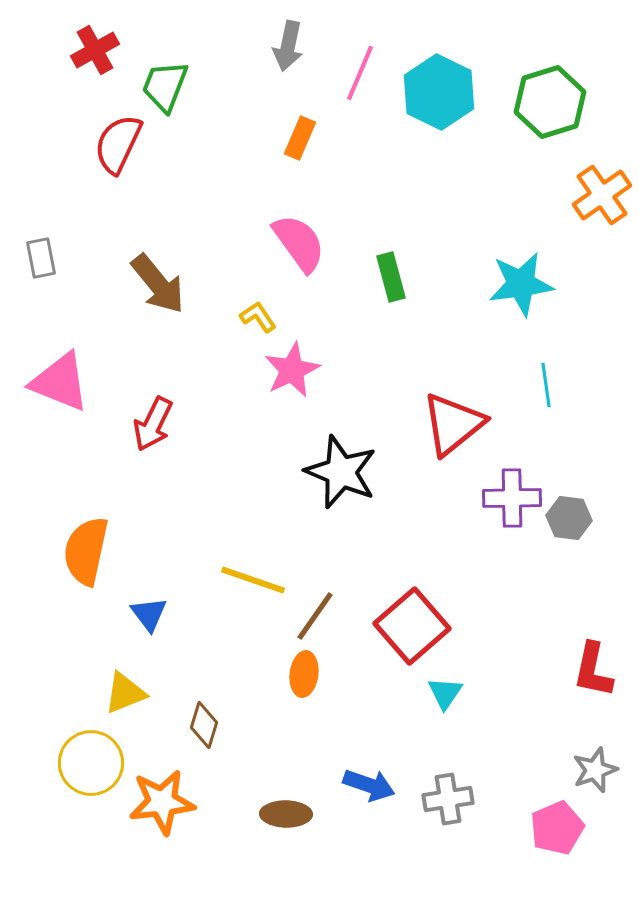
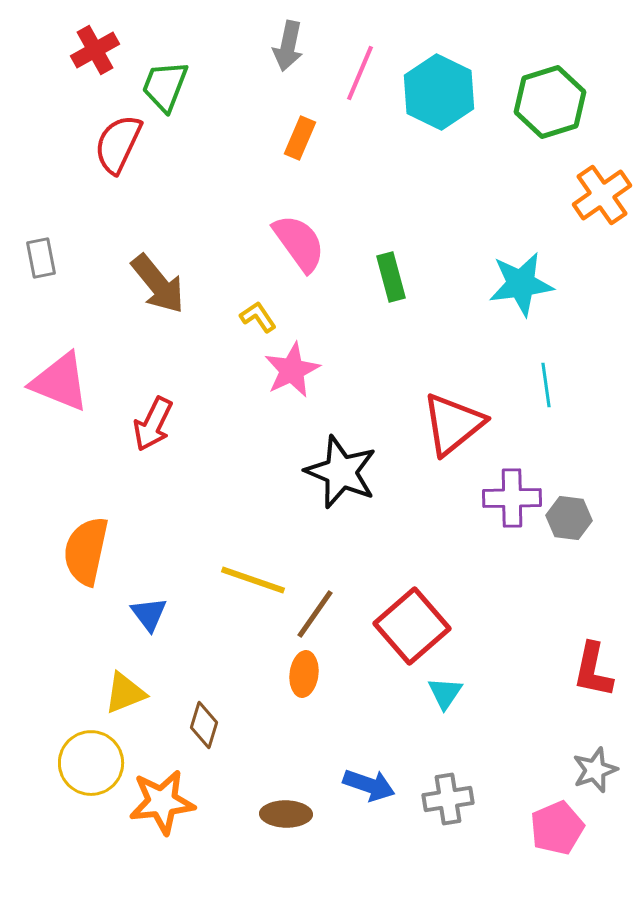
brown line: moved 2 px up
